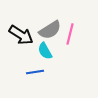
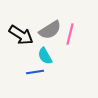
cyan semicircle: moved 5 px down
